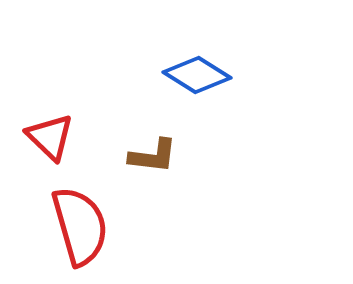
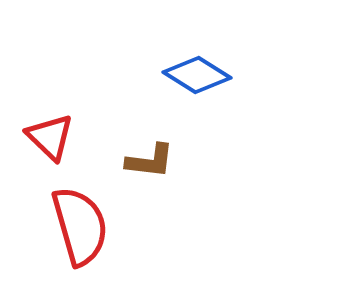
brown L-shape: moved 3 px left, 5 px down
